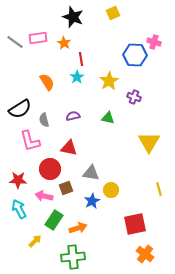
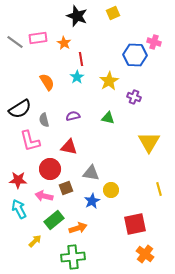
black star: moved 4 px right, 1 px up
red triangle: moved 1 px up
green rectangle: rotated 18 degrees clockwise
